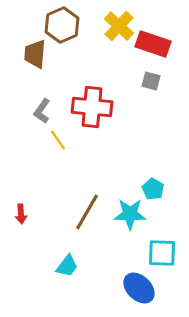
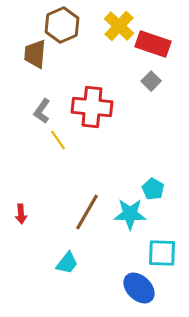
gray square: rotated 30 degrees clockwise
cyan trapezoid: moved 3 px up
